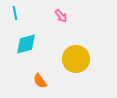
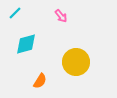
cyan line: rotated 56 degrees clockwise
yellow circle: moved 3 px down
orange semicircle: rotated 112 degrees counterclockwise
